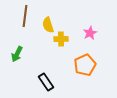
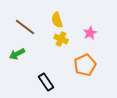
brown line: moved 11 px down; rotated 60 degrees counterclockwise
yellow semicircle: moved 9 px right, 5 px up
yellow cross: rotated 24 degrees clockwise
green arrow: rotated 35 degrees clockwise
